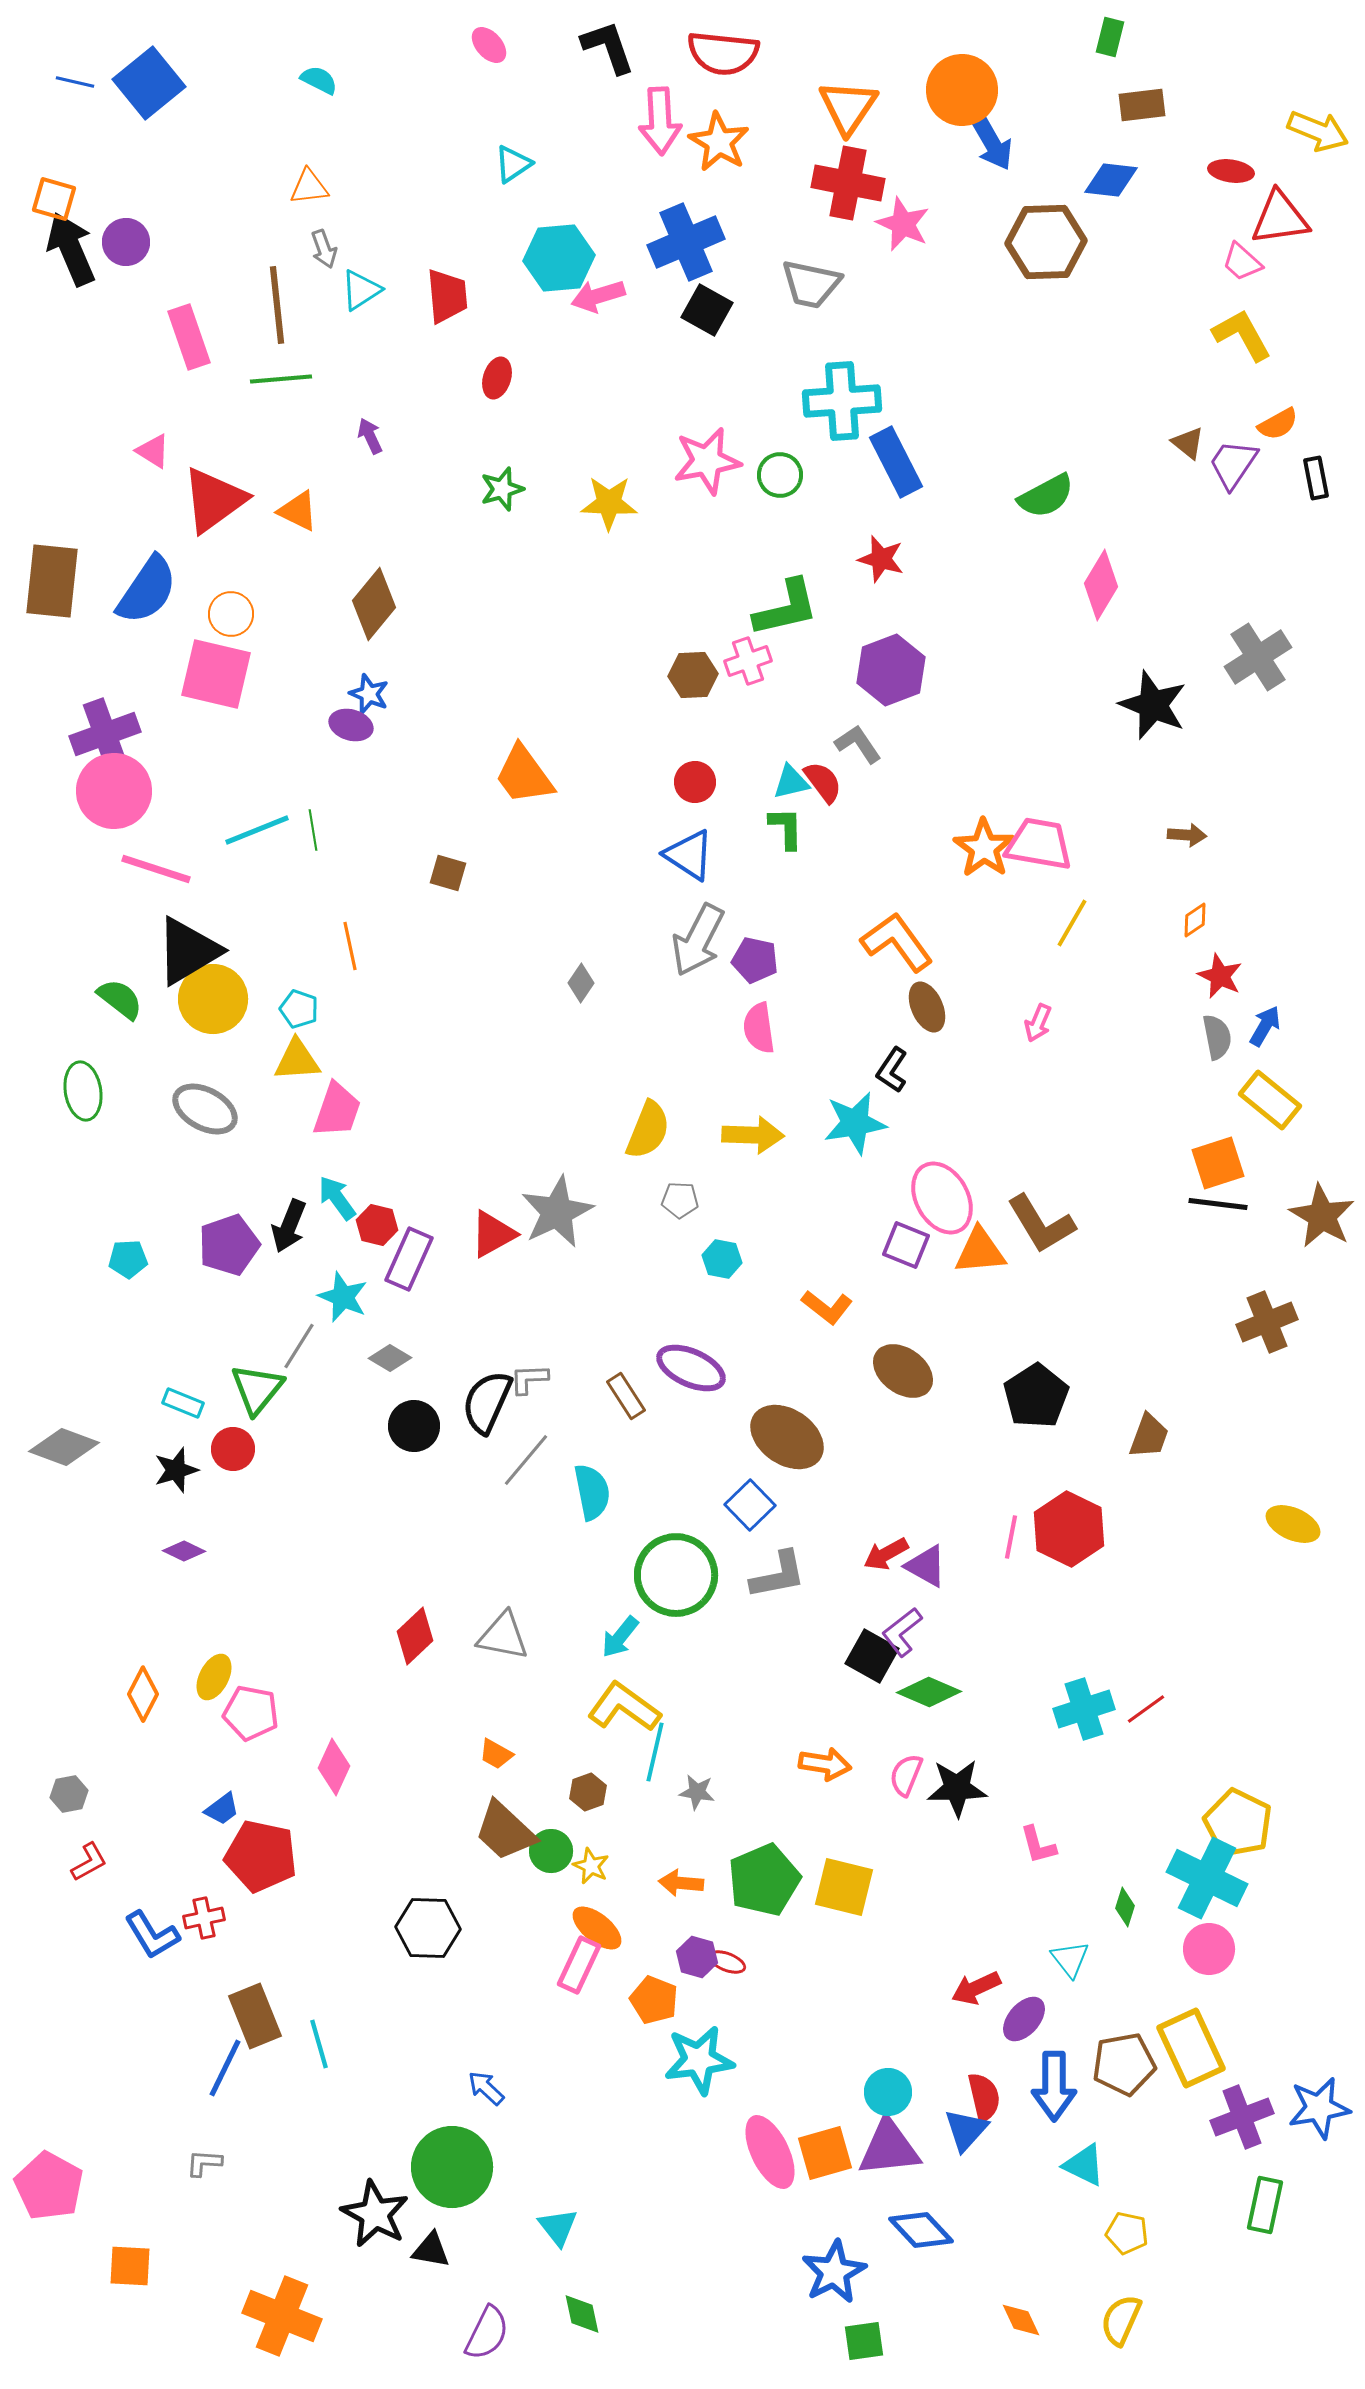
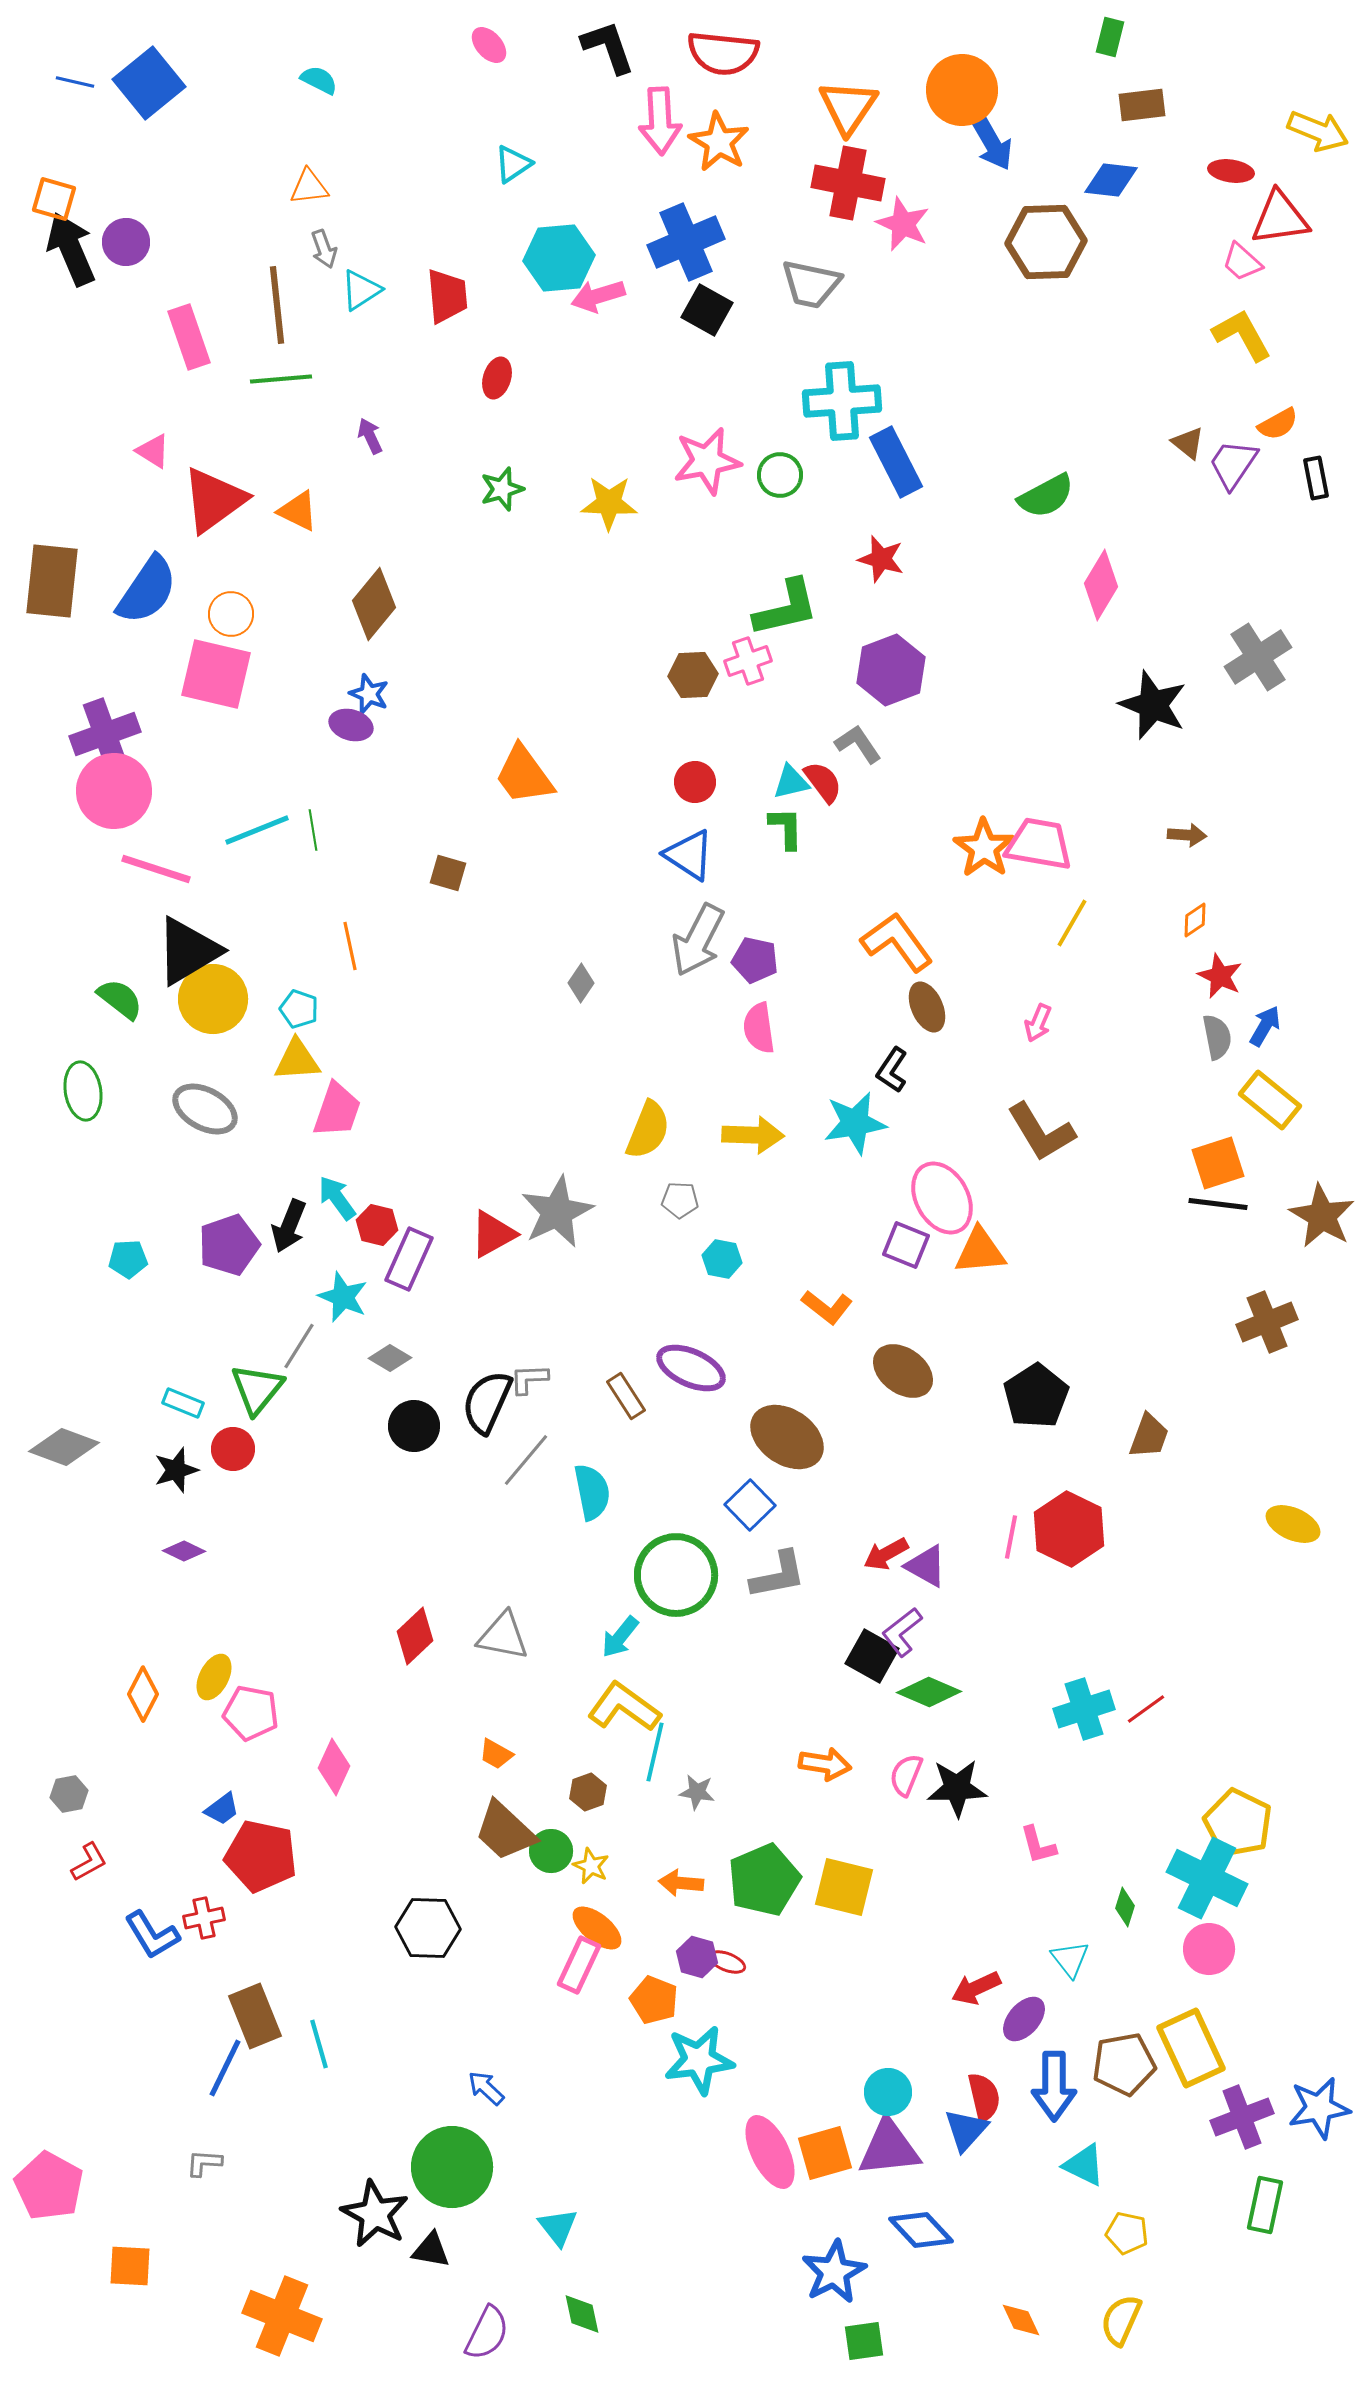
brown L-shape at (1041, 1224): moved 92 px up
